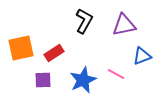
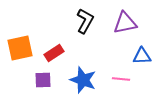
black L-shape: moved 1 px right
purple triangle: moved 1 px right, 2 px up
orange square: moved 1 px left
blue triangle: rotated 18 degrees clockwise
pink line: moved 5 px right, 5 px down; rotated 24 degrees counterclockwise
blue star: rotated 28 degrees counterclockwise
